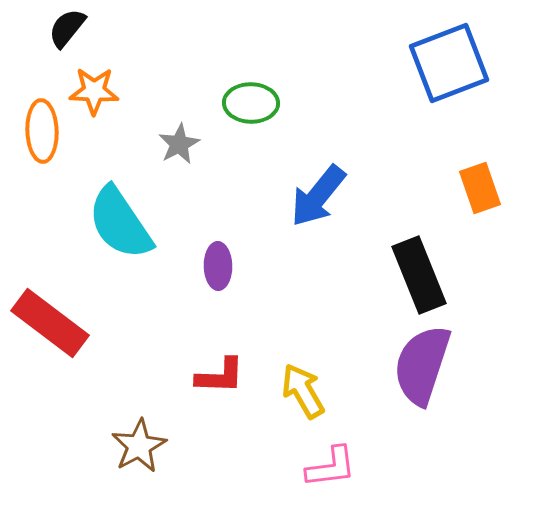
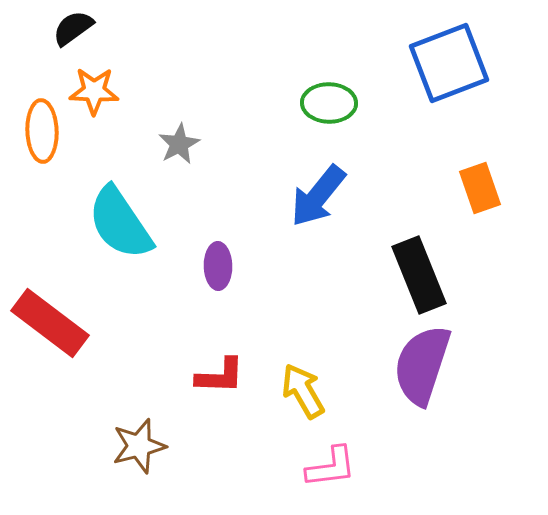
black semicircle: moved 6 px right; rotated 15 degrees clockwise
green ellipse: moved 78 px right
brown star: rotated 14 degrees clockwise
